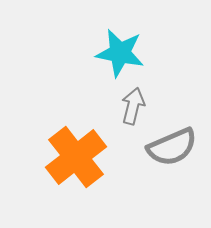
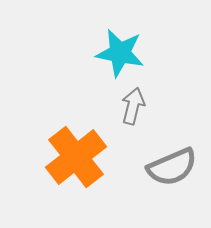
gray semicircle: moved 20 px down
